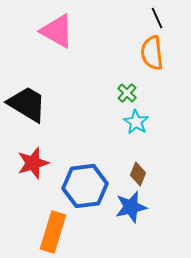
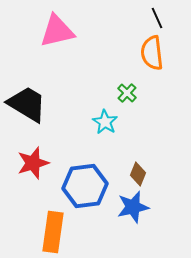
pink triangle: rotated 42 degrees counterclockwise
cyan star: moved 31 px left
blue star: moved 2 px right
orange rectangle: rotated 9 degrees counterclockwise
